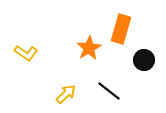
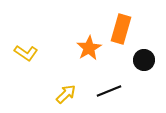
black line: rotated 60 degrees counterclockwise
